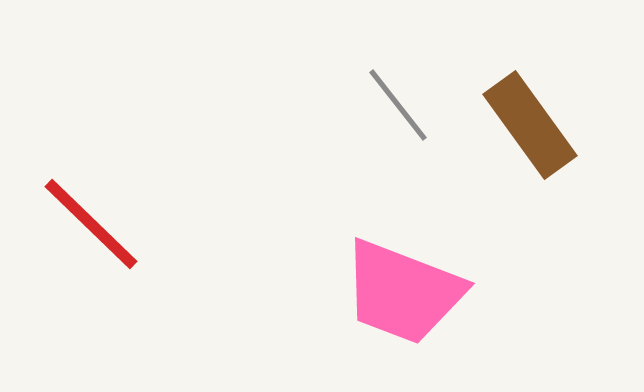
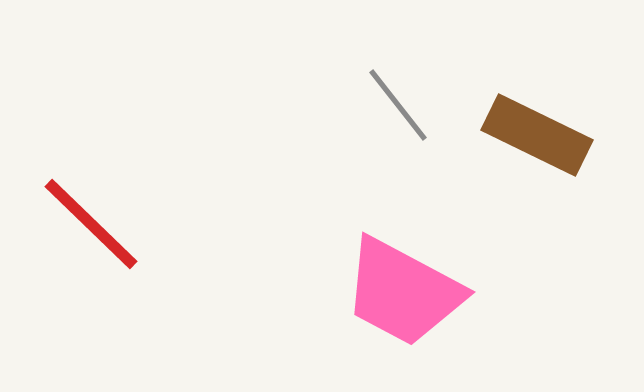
brown rectangle: moved 7 px right, 10 px down; rotated 28 degrees counterclockwise
pink trapezoid: rotated 7 degrees clockwise
